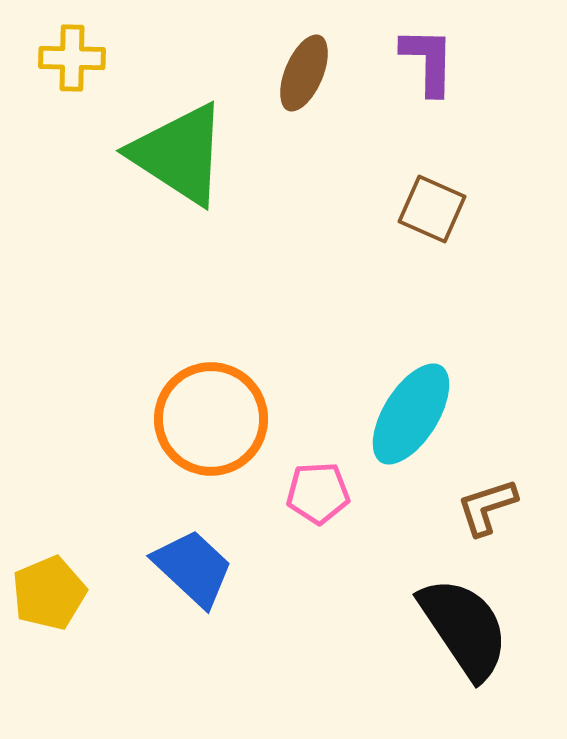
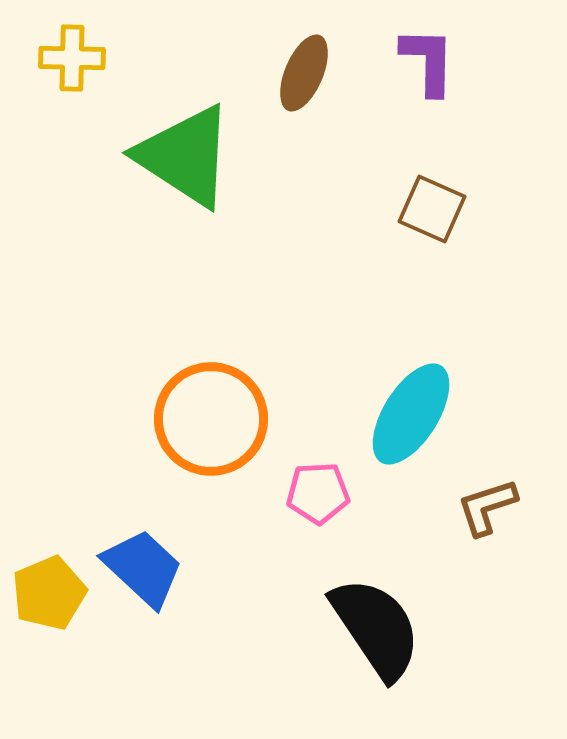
green triangle: moved 6 px right, 2 px down
blue trapezoid: moved 50 px left
black semicircle: moved 88 px left
